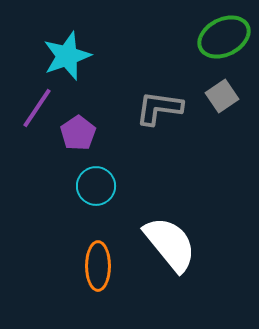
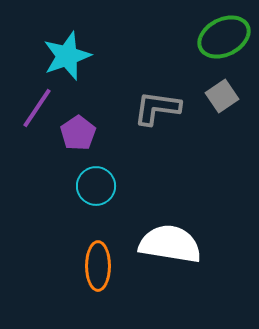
gray L-shape: moved 2 px left
white semicircle: rotated 42 degrees counterclockwise
